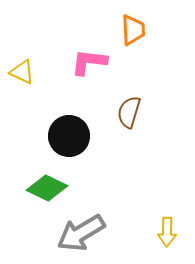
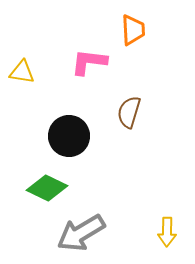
yellow triangle: rotated 16 degrees counterclockwise
